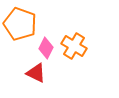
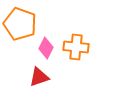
orange cross: moved 2 px right, 1 px down; rotated 25 degrees counterclockwise
red triangle: moved 3 px right, 4 px down; rotated 45 degrees counterclockwise
